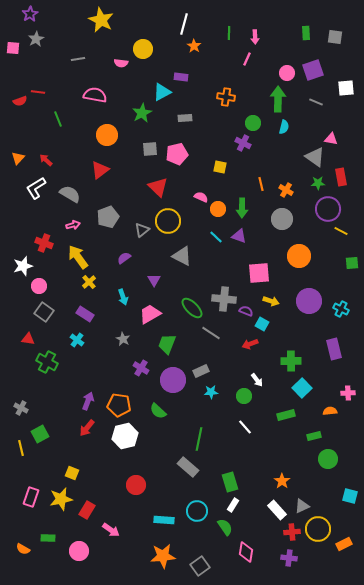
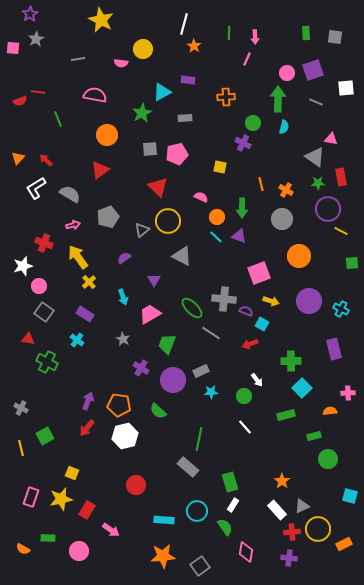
purple rectangle at (181, 77): moved 7 px right, 3 px down
orange cross at (226, 97): rotated 12 degrees counterclockwise
orange circle at (218, 209): moved 1 px left, 8 px down
pink square at (259, 273): rotated 15 degrees counterclockwise
green square at (40, 434): moved 5 px right, 2 px down
